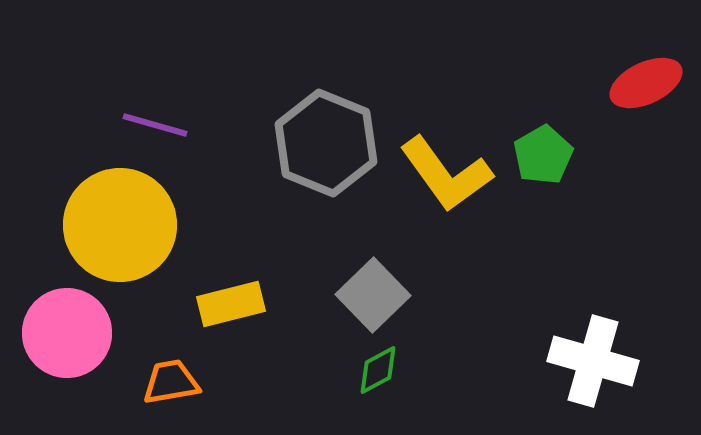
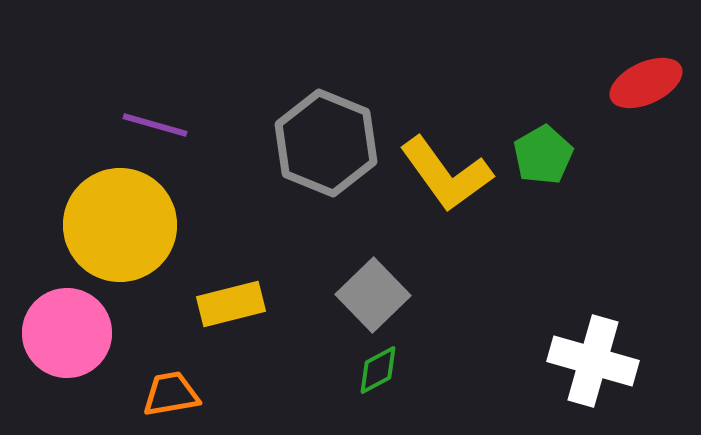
orange trapezoid: moved 12 px down
